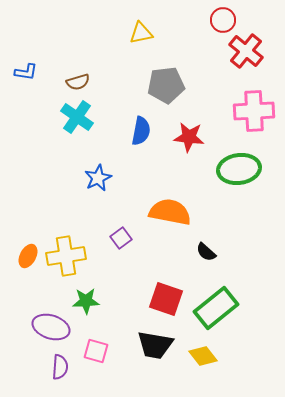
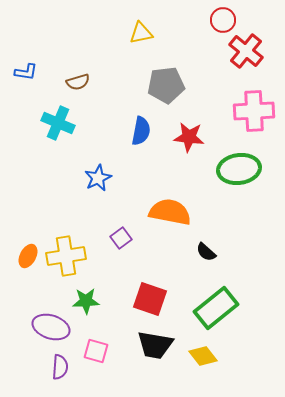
cyan cross: moved 19 px left, 6 px down; rotated 12 degrees counterclockwise
red square: moved 16 px left
